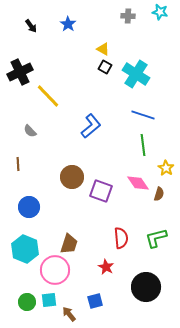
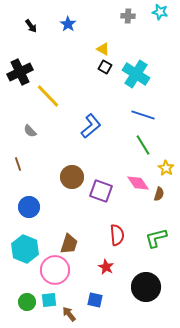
green line: rotated 25 degrees counterclockwise
brown line: rotated 16 degrees counterclockwise
red semicircle: moved 4 px left, 3 px up
blue square: moved 1 px up; rotated 28 degrees clockwise
